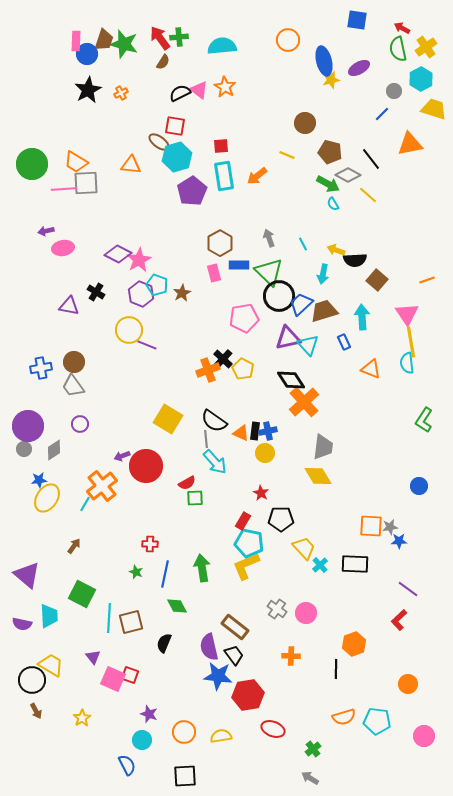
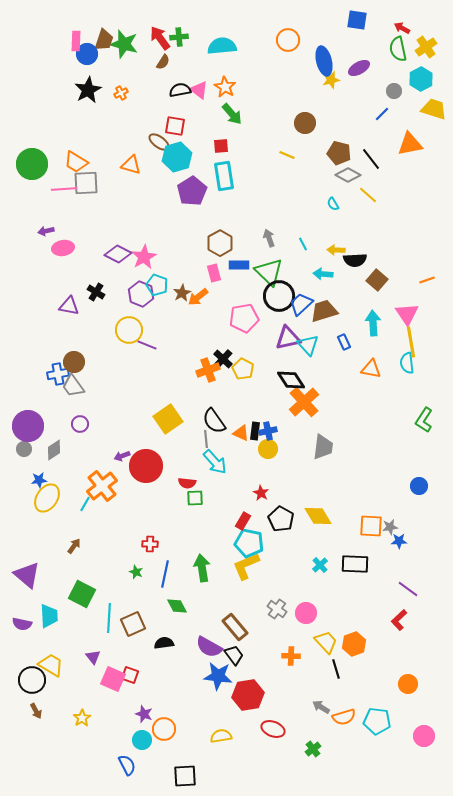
black semicircle at (180, 93): moved 3 px up; rotated 15 degrees clockwise
brown pentagon at (330, 152): moved 9 px right, 1 px down
orange triangle at (131, 165): rotated 10 degrees clockwise
orange arrow at (257, 176): moved 59 px left, 121 px down
green arrow at (328, 184): moved 96 px left, 70 px up; rotated 20 degrees clockwise
yellow arrow at (336, 250): rotated 18 degrees counterclockwise
pink star at (139, 260): moved 5 px right, 3 px up
cyan arrow at (323, 274): rotated 84 degrees clockwise
cyan arrow at (362, 317): moved 11 px right, 6 px down
blue cross at (41, 368): moved 17 px right, 6 px down
orange triangle at (371, 369): rotated 10 degrees counterclockwise
yellow square at (168, 419): rotated 24 degrees clockwise
black semicircle at (214, 421): rotated 20 degrees clockwise
yellow circle at (265, 453): moved 3 px right, 4 px up
yellow diamond at (318, 476): moved 40 px down
red semicircle at (187, 483): rotated 36 degrees clockwise
black pentagon at (281, 519): rotated 30 degrees clockwise
yellow trapezoid at (304, 548): moved 22 px right, 94 px down
brown square at (131, 622): moved 2 px right, 2 px down; rotated 10 degrees counterclockwise
brown rectangle at (235, 627): rotated 12 degrees clockwise
black semicircle at (164, 643): rotated 60 degrees clockwise
purple semicircle at (209, 647): rotated 48 degrees counterclockwise
black line at (336, 669): rotated 18 degrees counterclockwise
purple star at (149, 714): moved 5 px left
orange circle at (184, 732): moved 20 px left, 3 px up
gray arrow at (310, 778): moved 11 px right, 71 px up
